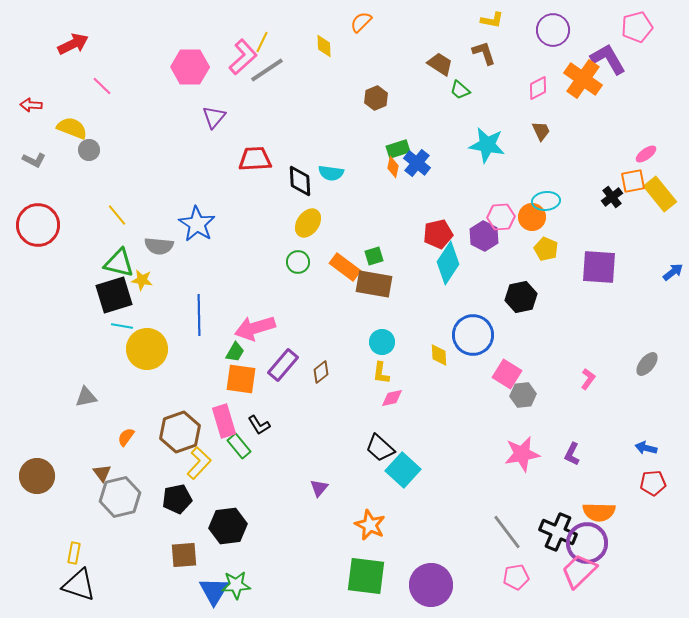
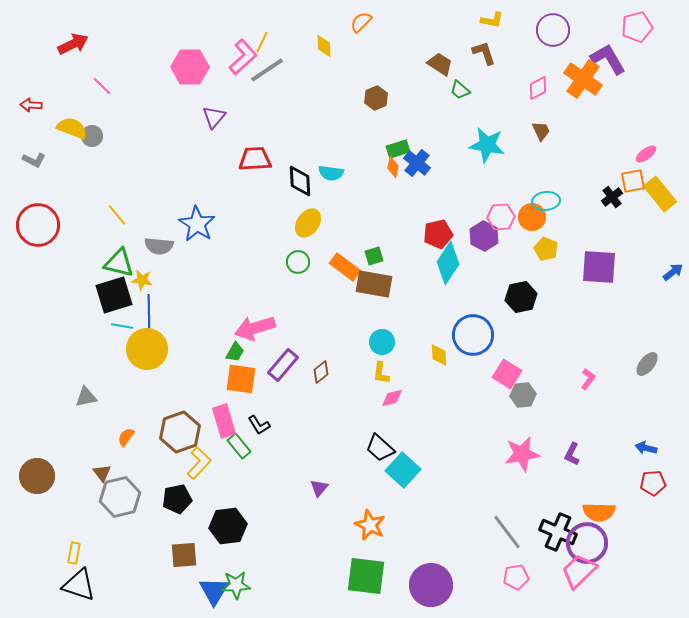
gray circle at (89, 150): moved 3 px right, 14 px up
blue line at (199, 315): moved 50 px left
